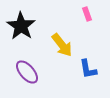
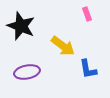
black star: rotated 12 degrees counterclockwise
yellow arrow: moved 1 px right, 1 px down; rotated 15 degrees counterclockwise
purple ellipse: rotated 60 degrees counterclockwise
